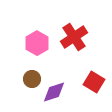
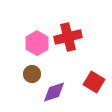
red cross: moved 6 px left; rotated 20 degrees clockwise
brown circle: moved 5 px up
